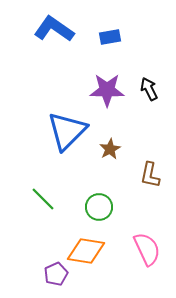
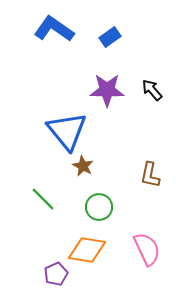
blue rectangle: rotated 25 degrees counterclockwise
black arrow: moved 3 px right, 1 px down; rotated 15 degrees counterclockwise
blue triangle: rotated 24 degrees counterclockwise
brown star: moved 27 px left, 17 px down; rotated 15 degrees counterclockwise
orange diamond: moved 1 px right, 1 px up
